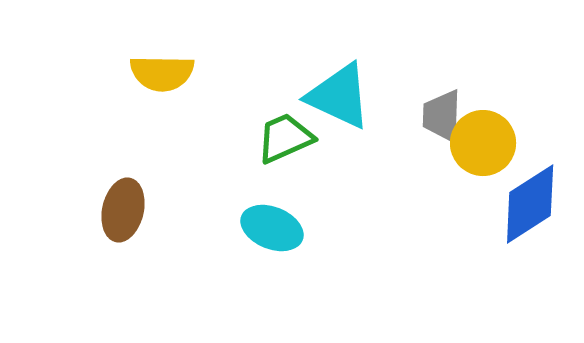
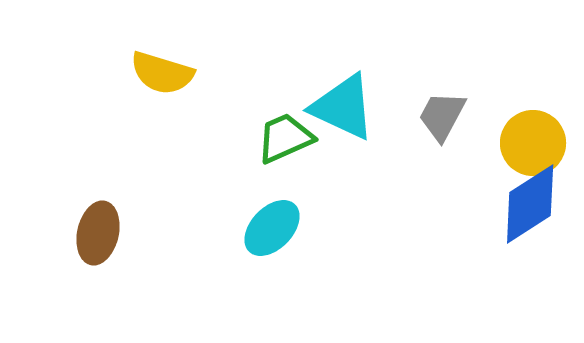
yellow semicircle: rotated 16 degrees clockwise
cyan triangle: moved 4 px right, 11 px down
gray trapezoid: rotated 26 degrees clockwise
yellow circle: moved 50 px right
brown ellipse: moved 25 px left, 23 px down
cyan ellipse: rotated 68 degrees counterclockwise
